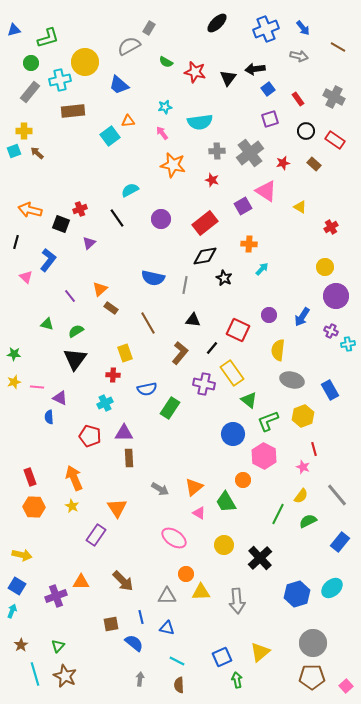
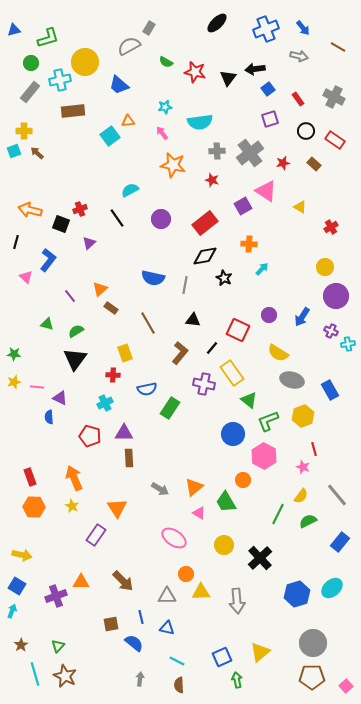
yellow semicircle at (278, 350): moved 3 px down; rotated 65 degrees counterclockwise
